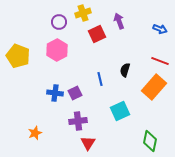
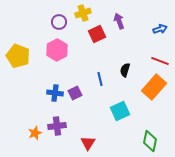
blue arrow: rotated 40 degrees counterclockwise
purple cross: moved 21 px left, 5 px down
